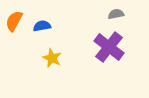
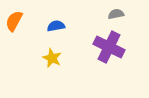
blue semicircle: moved 14 px right
purple cross: rotated 12 degrees counterclockwise
